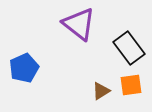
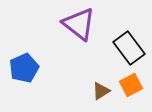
orange square: rotated 20 degrees counterclockwise
